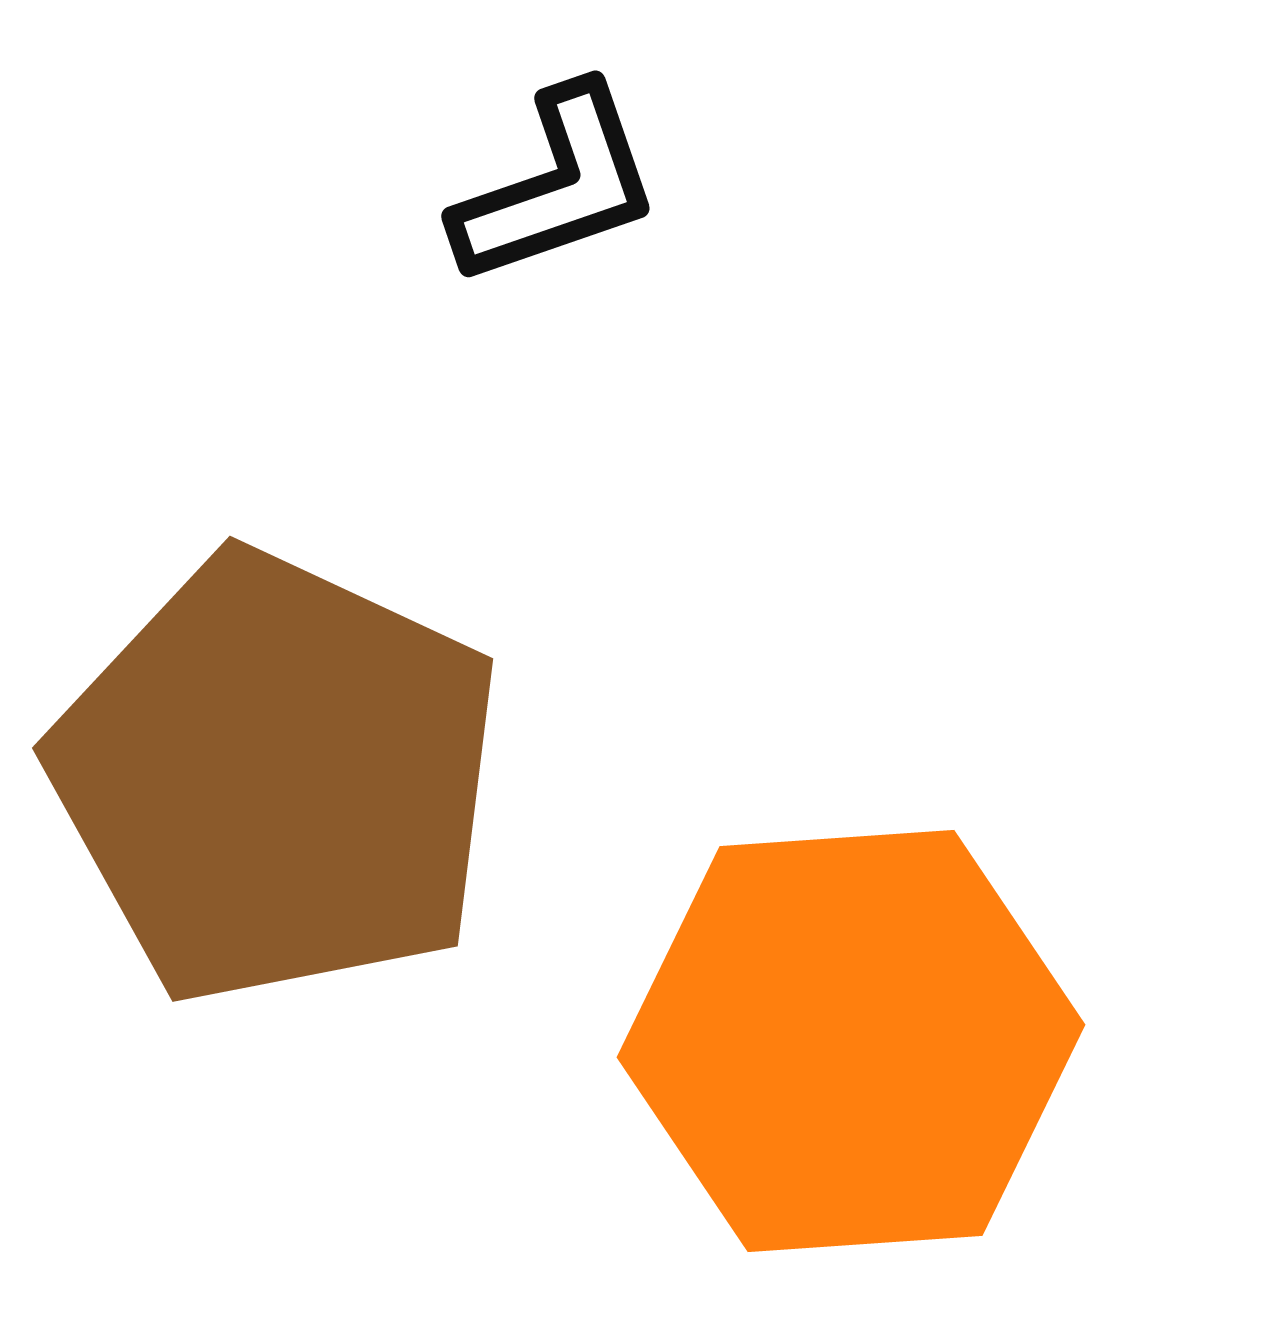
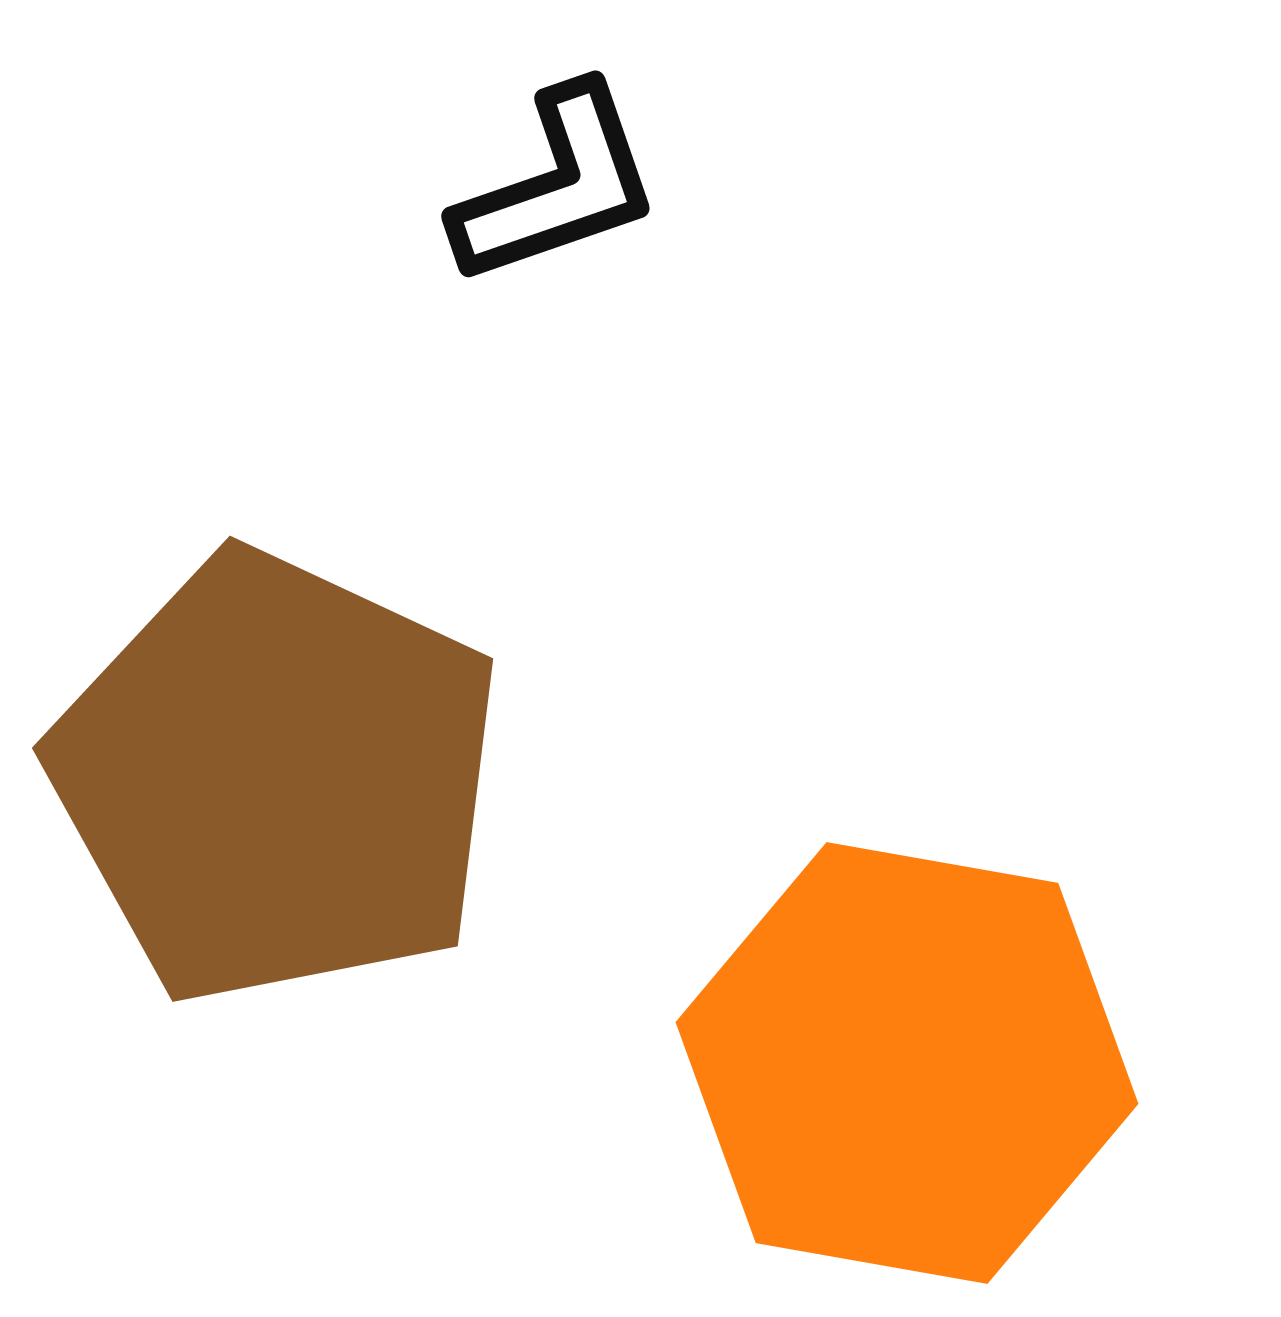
orange hexagon: moved 56 px right, 22 px down; rotated 14 degrees clockwise
